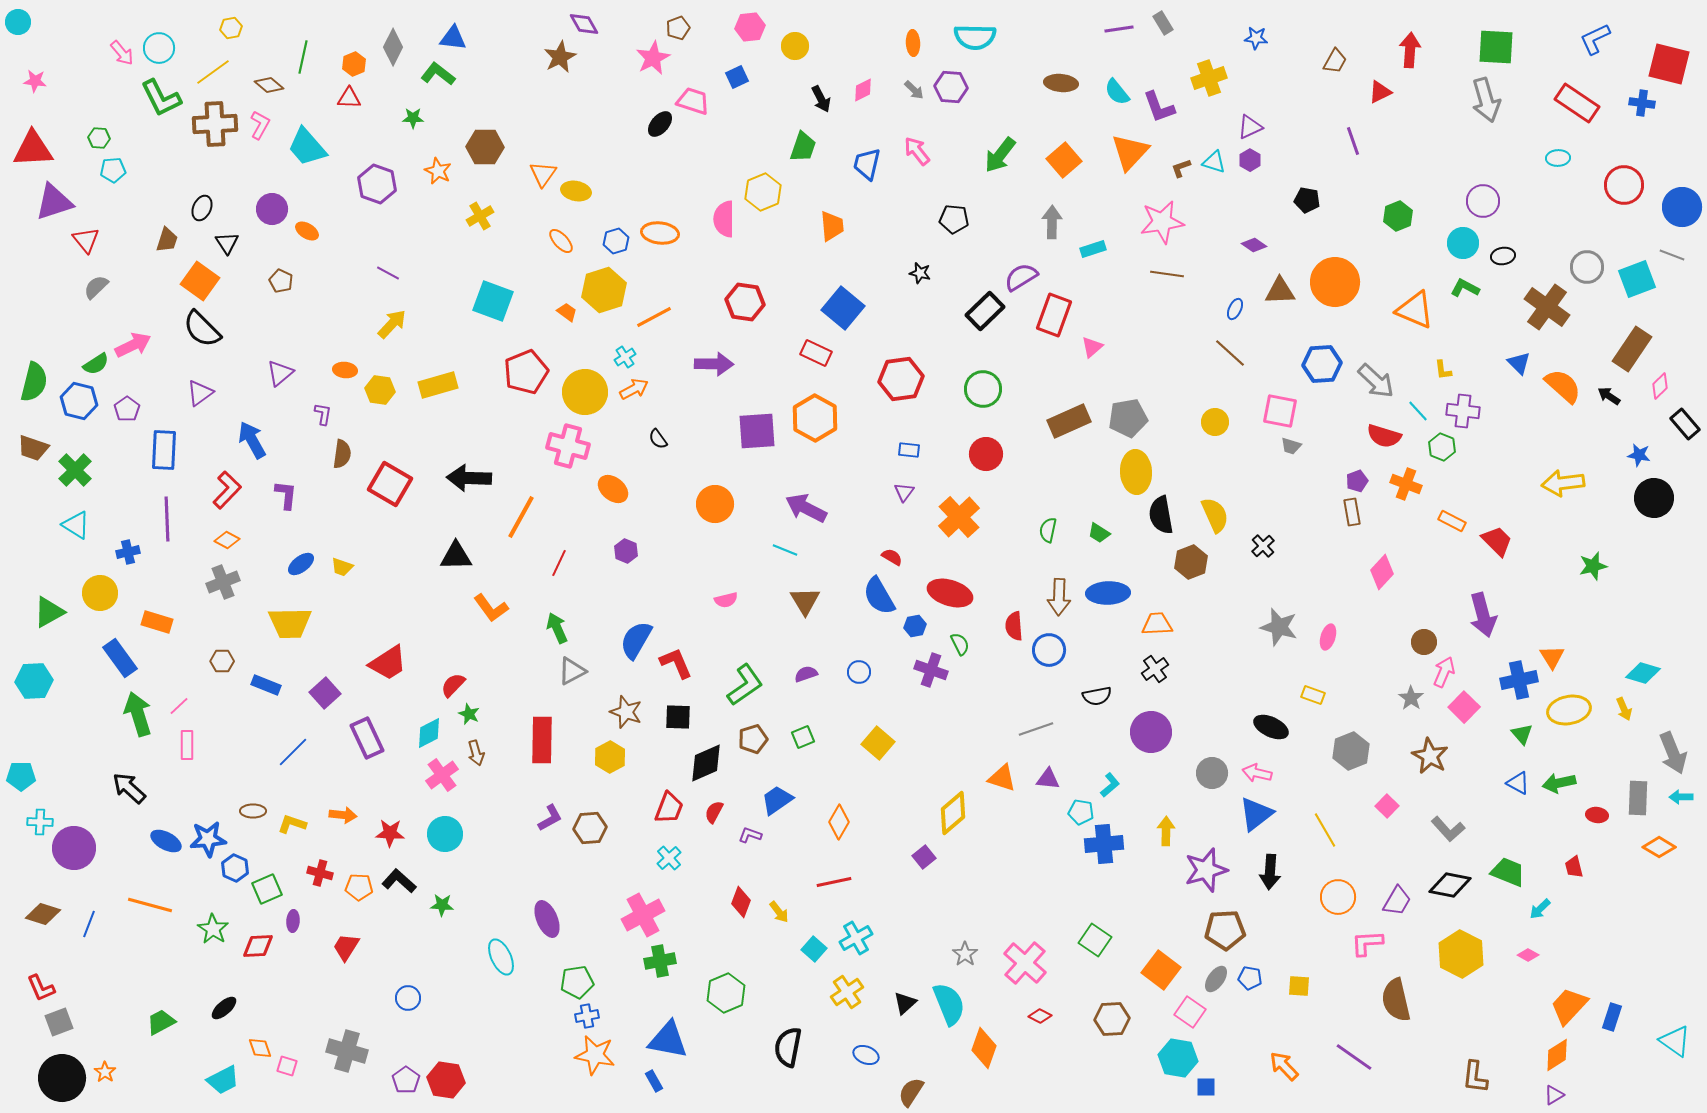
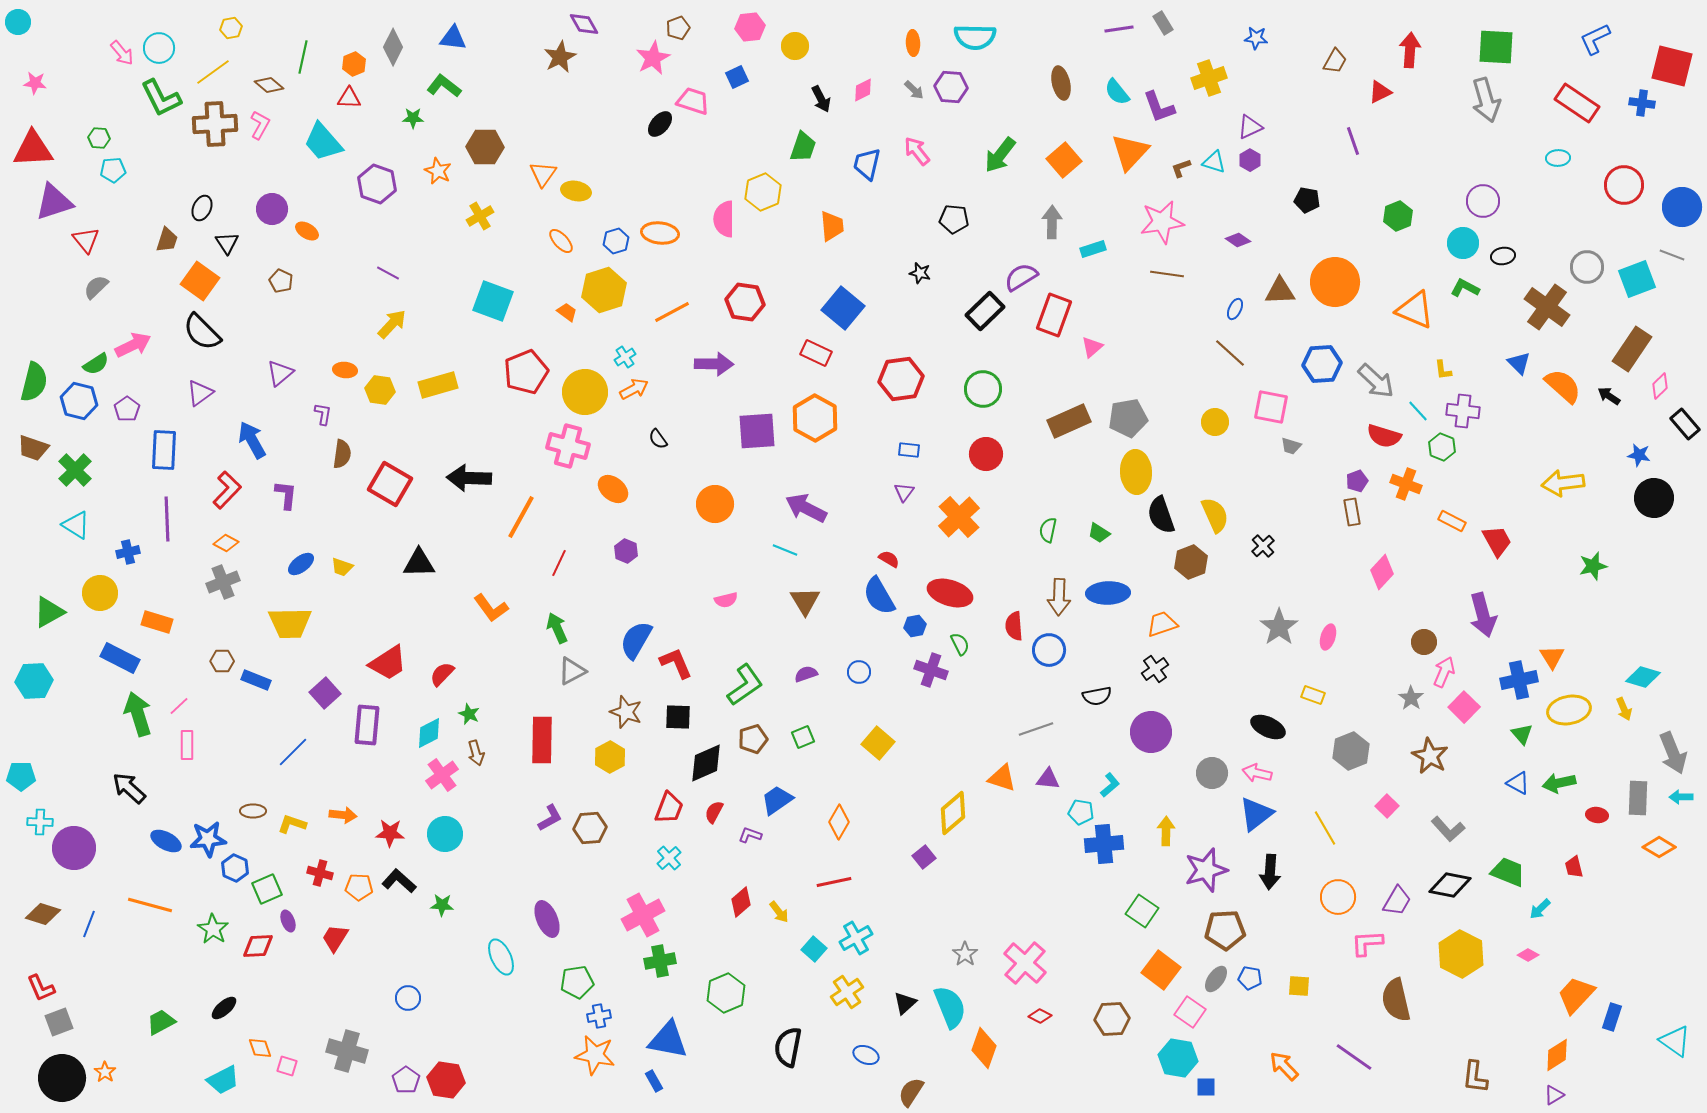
red square at (1669, 64): moved 3 px right, 2 px down
green L-shape at (438, 74): moved 6 px right, 12 px down
pink star at (35, 81): moved 2 px down
brown ellipse at (1061, 83): rotated 72 degrees clockwise
cyan trapezoid at (307, 147): moved 16 px right, 5 px up
purple diamond at (1254, 245): moved 16 px left, 5 px up
orange line at (654, 317): moved 18 px right, 5 px up
black semicircle at (202, 329): moved 3 px down
pink square at (1280, 411): moved 9 px left, 4 px up
black semicircle at (1161, 515): rotated 9 degrees counterclockwise
orange diamond at (227, 540): moved 1 px left, 3 px down
red trapezoid at (1497, 541): rotated 16 degrees clockwise
black triangle at (456, 556): moved 37 px left, 7 px down
red semicircle at (892, 557): moved 3 px left, 2 px down
orange trapezoid at (1157, 624): moved 5 px right; rotated 16 degrees counterclockwise
gray star at (1279, 627): rotated 21 degrees clockwise
blue rectangle at (120, 658): rotated 27 degrees counterclockwise
cyan diamond at (1643, 673): moved 4 px down
blue rectangle at (266, 685): moved 10 px left, 5 px up
red semicircle at (453, 685): moved 11 px left, 11 px up
black ellipse at (1271, 727): moved 3 px left
purple rectangle at (367, 738): moved 13 px up; rotated 30 degrees clockwise
yellow line at (1325, 830): moved 2 px up
red diamond at (741, 902): rotated 28 degrees clockwise
purple ellipse at (293, 921): moved 5 px left; rotated 25 degrees counterclockwise
green square at (1095, 940): moved 47 px right, 29 px up
red trapezoid at (346, 947): moved 11 px left, 9 px up
cyan semicircle at (949, 1004): moved 1 px right, 3 px down
orange trapezoid at (1569, 1006): moved 7 px right, 11 px up
blue cross at (587, 1016): moved 12 px right
